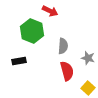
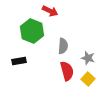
yellow square: moved 9 px up
